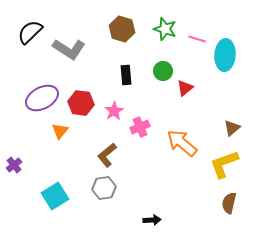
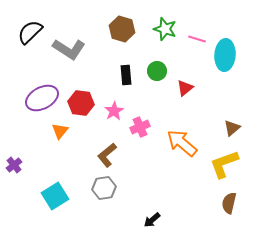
green circle: moved 6 px left
black arrow: rotated 144 degrees clockwise
